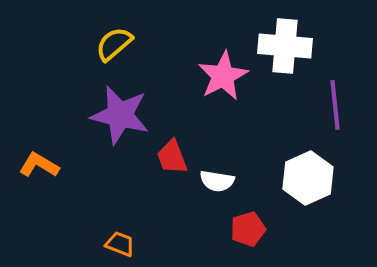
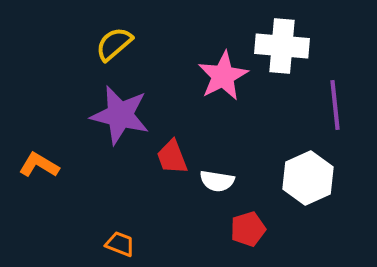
white cross: moved 3 px left
